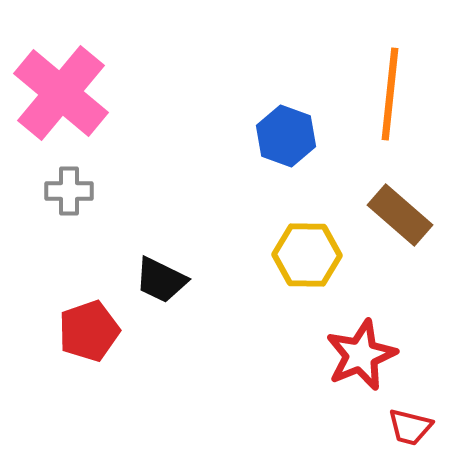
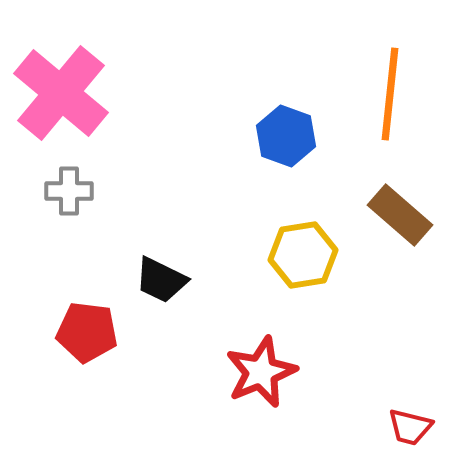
yellow hexagon: moved 4 px left; rotated 10 degrees counterclockwise
red pentagon: moved 2 px left, 1 px down; rotated 26 degrees clockwise
red star: moved 100 px left, 17 px down
